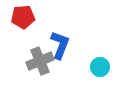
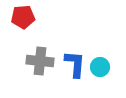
blue L-shape: moved 15 px right, 19 px down; rotated 16 degrees counterclockwise
gray cross: rotated 28 degrees clockwise
